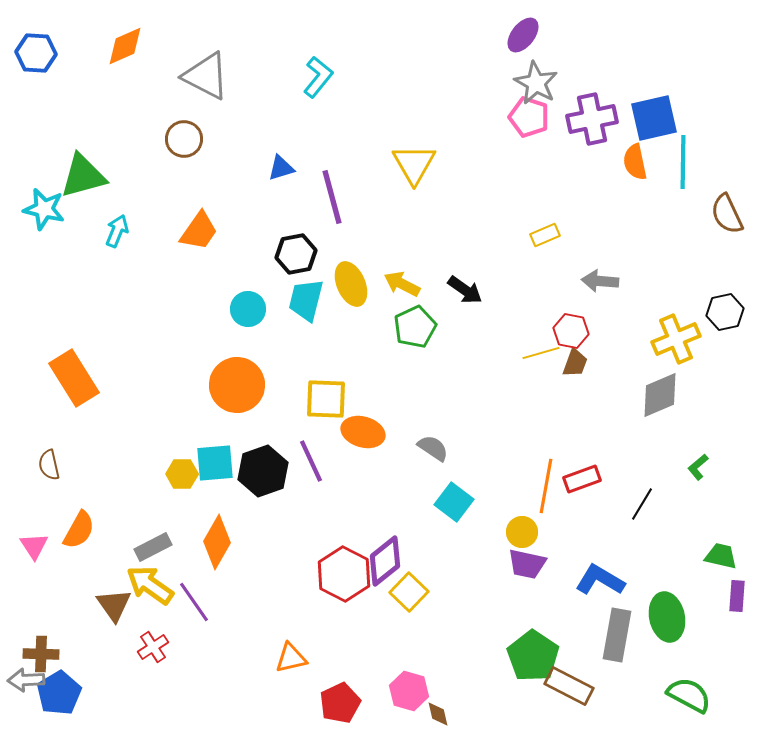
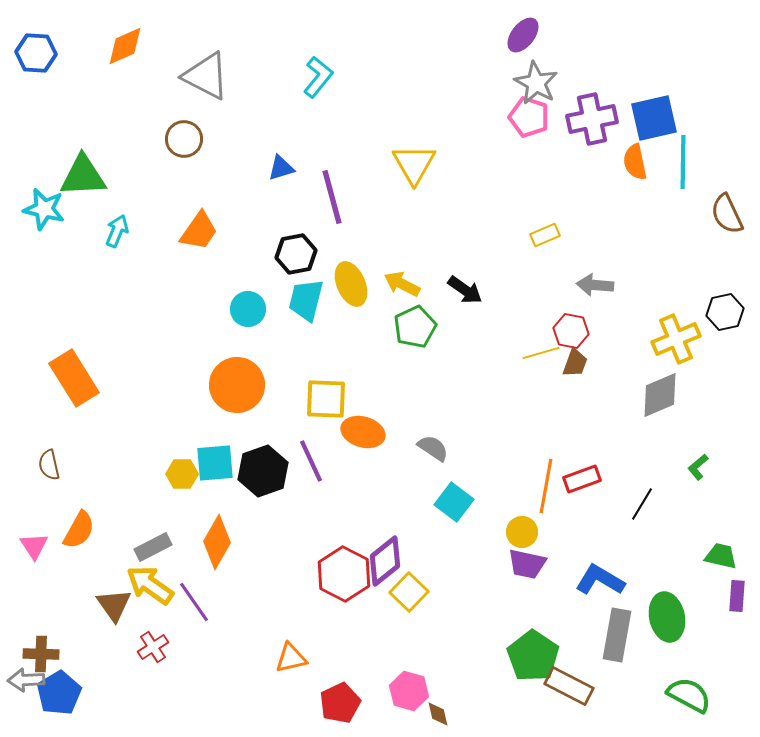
green triangle at (83, 176): rotated 12 degrees clockwise
gray arrow at (600, 281): moved 5 px left, 4 px down
